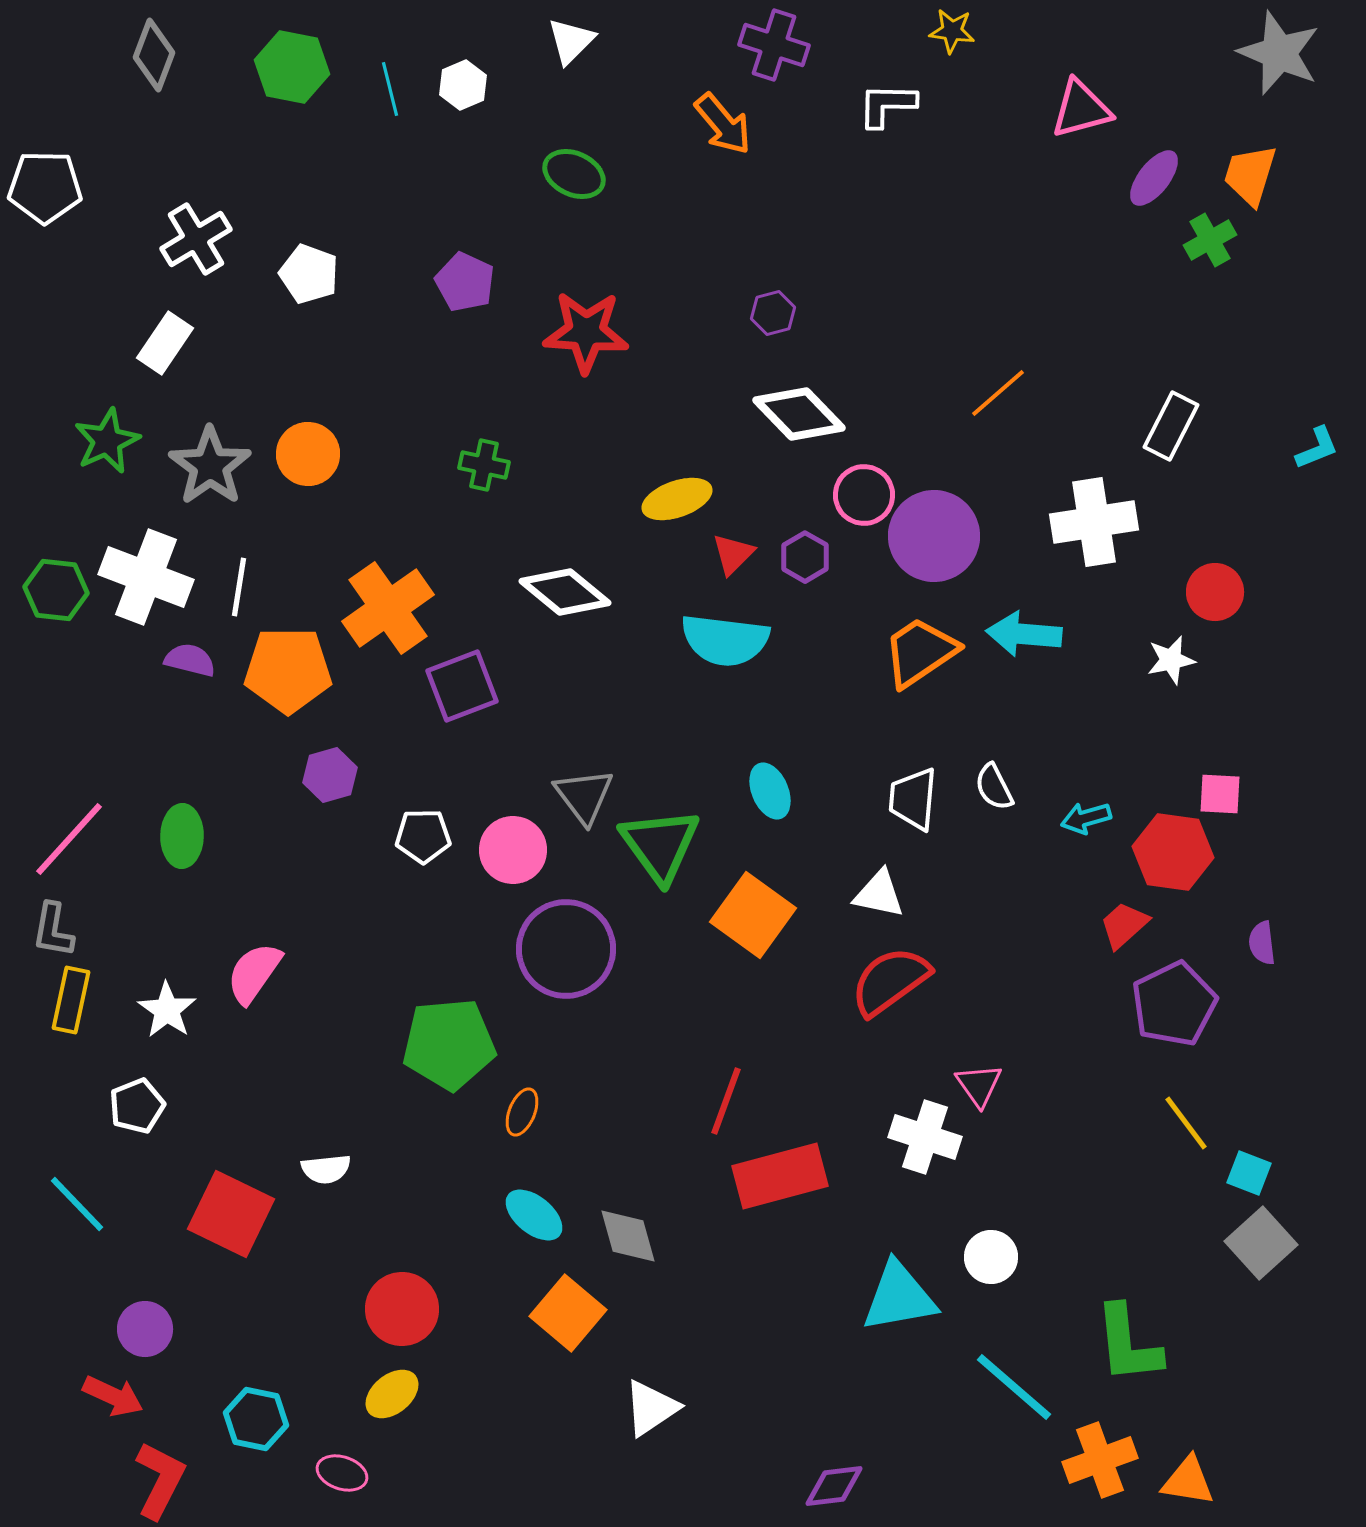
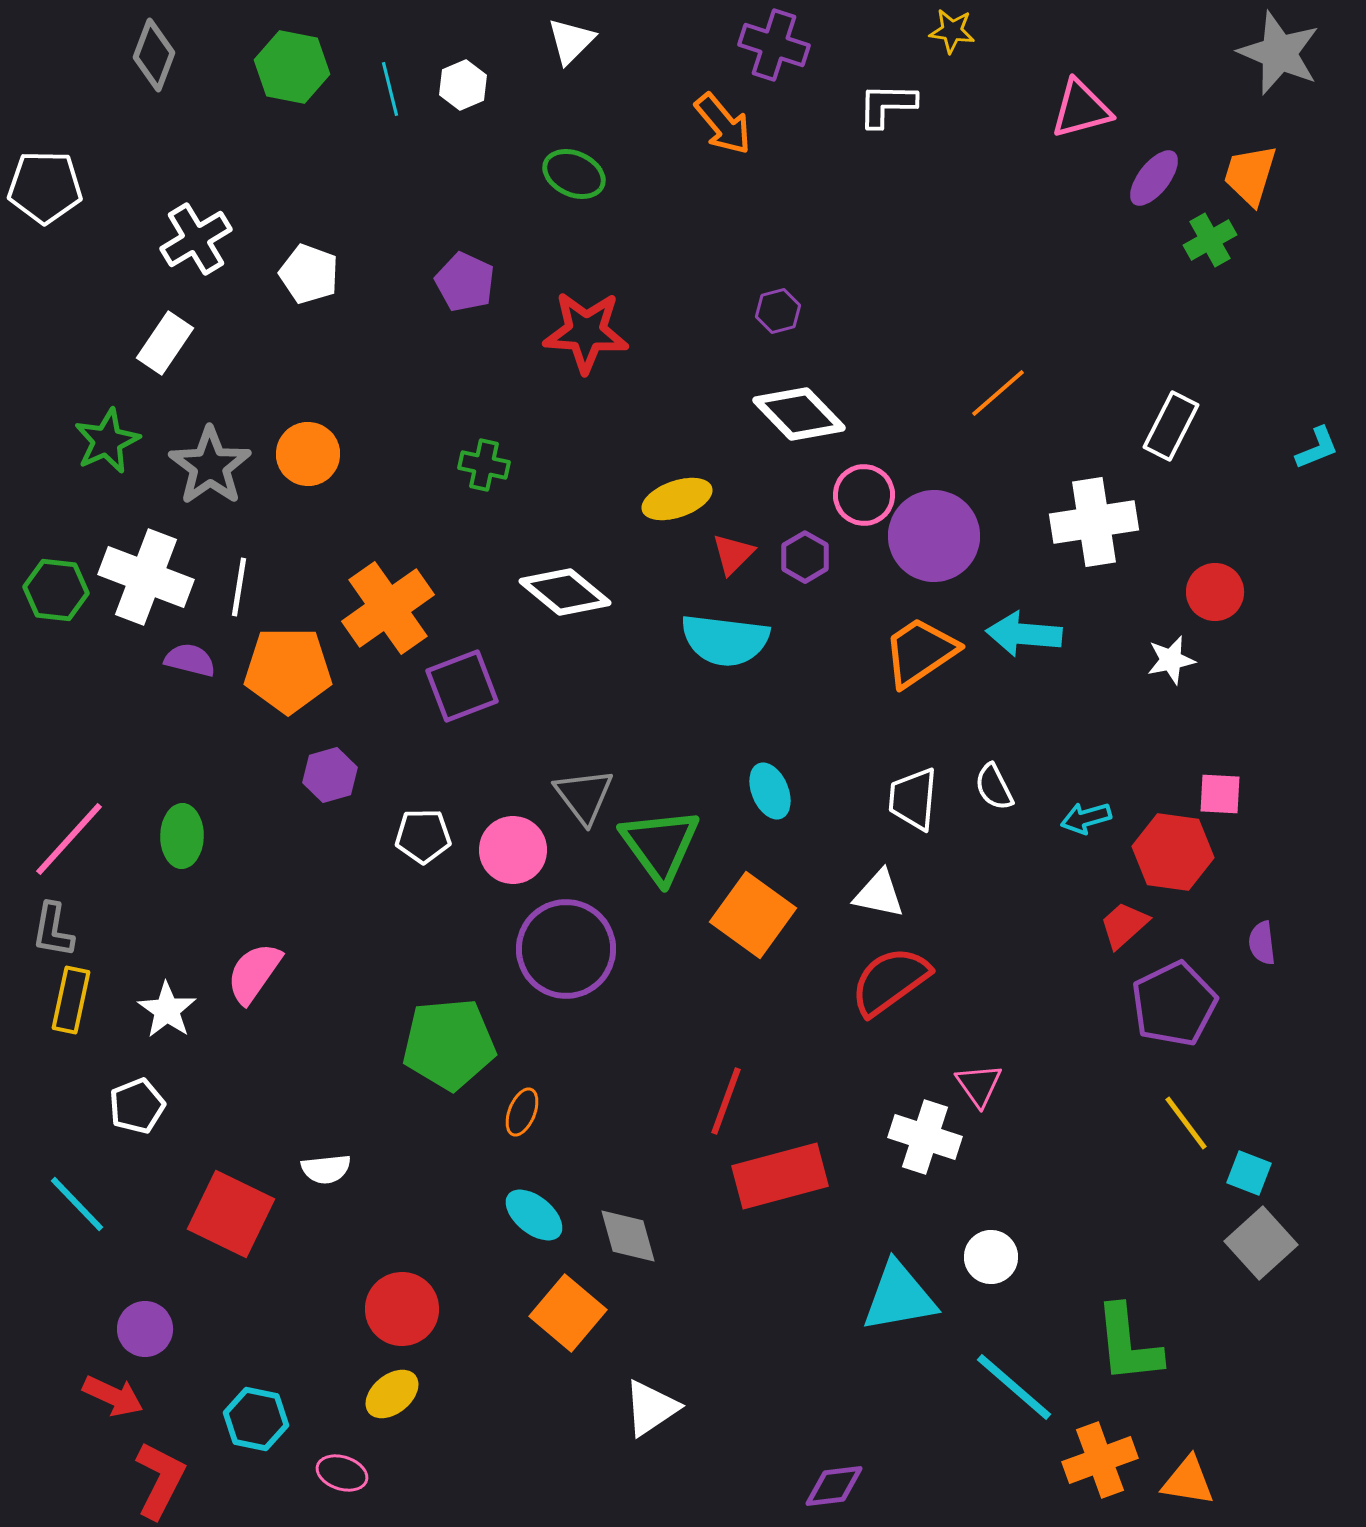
purple hexagon at (773, 313): moved 5 px right, 2 px up
